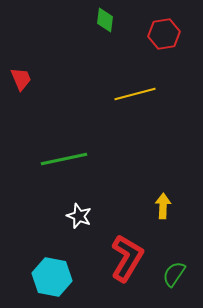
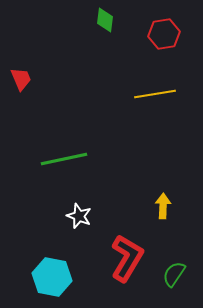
yellow line: moved 20 px right; rotated 6 degrees clockwise
